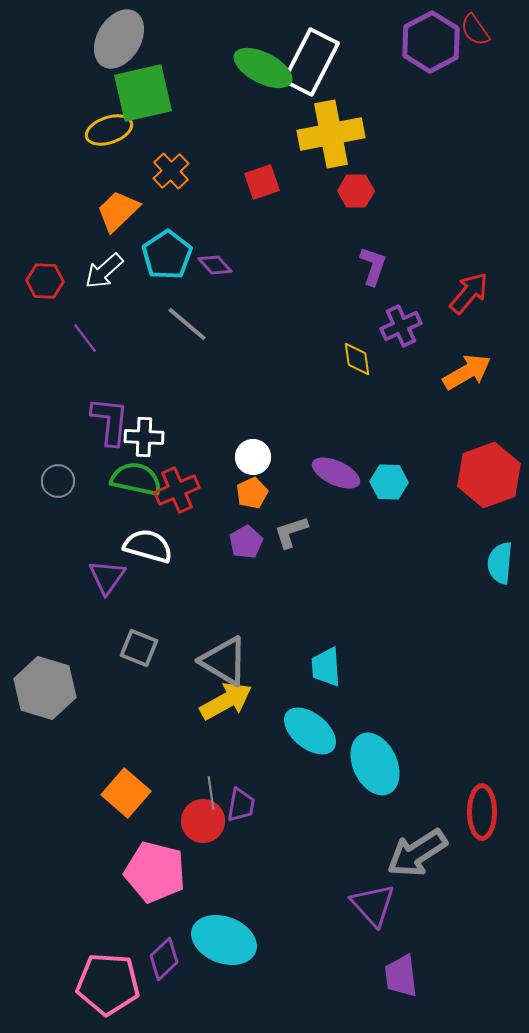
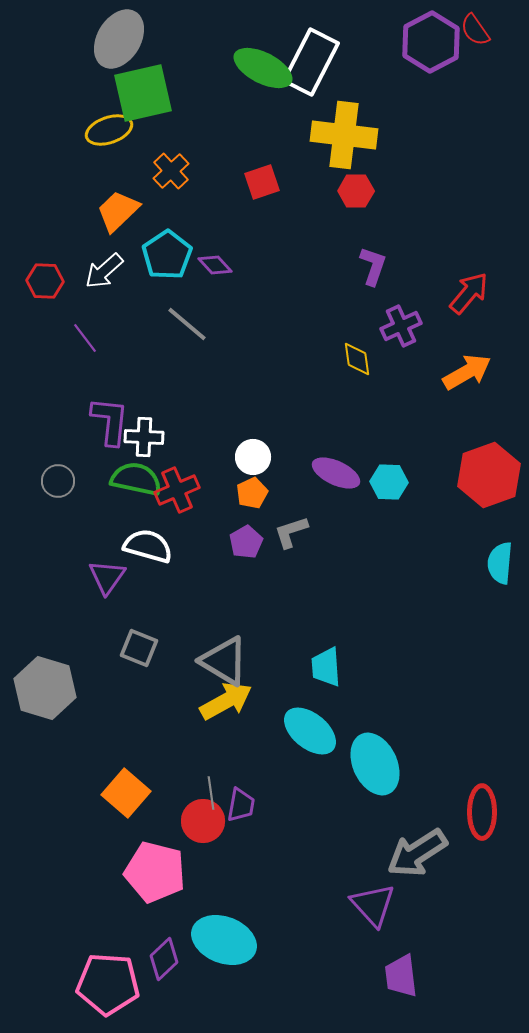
yellow cross at (331, 134): moved 13 px right, 1 px down; rotated 18 degrees clockwise
